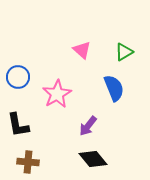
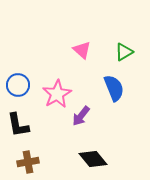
blue circle: moved 8 px down
purple arrow: moved 7 px left, 10 px up
brown cross: rotated 15 degrees counterclockwise
